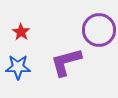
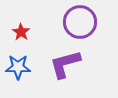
purple circle: moved 19 px left, 8 px up
purple L-shape: moved 1 px left, 2 px down
